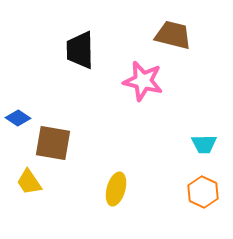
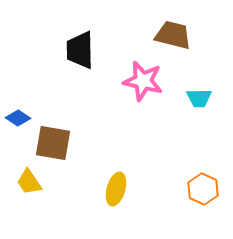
cyan trapezoid: moved 5 px left, 46 px up
orange hexagon: moved 3 px up
